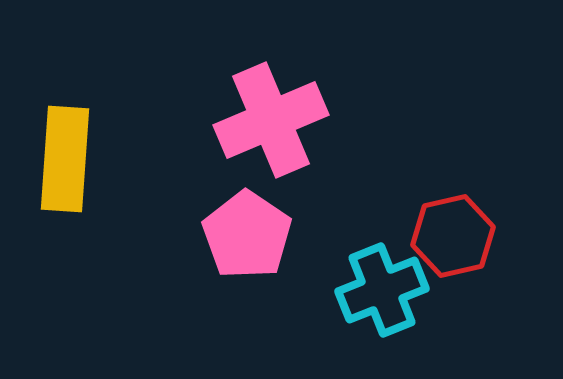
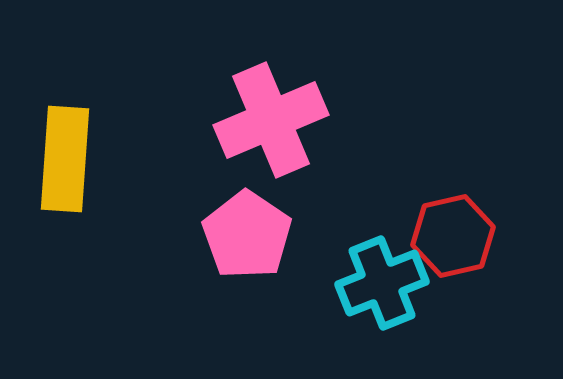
cyan cross: moved 7 px up
